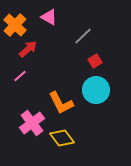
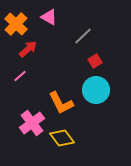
orange cross: moved 1 px right, 1 px up
